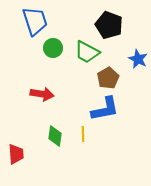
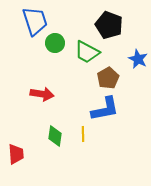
green circle: moved 2 px right, 5 px up
